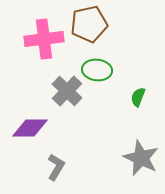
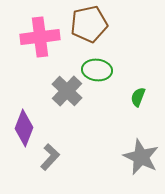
pink cross: moved 4 px left, 2 px up
purple diamond: moved 6 px left; rotated 69 degrees counterclockwise
gray star: moved 1 px up
gray L-shape: moved 6 px left, 10 px up; rotated 12 degrees clockwise
